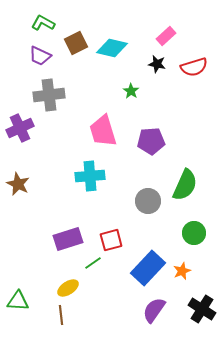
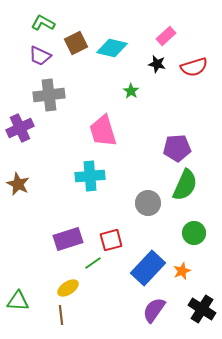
purple pentagon: moved 26 px right, 7 px down
gray circle: moved 2 px down
